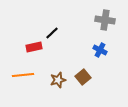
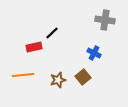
blue cross: moved 6 px left, 3 px down
